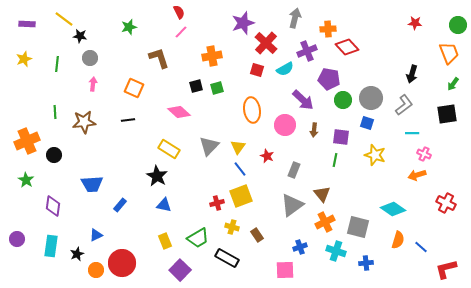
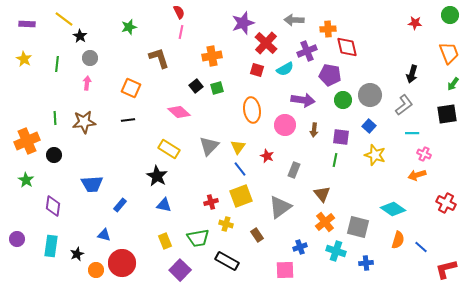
gray arrow at (295, 18): moved 1 px left, 2 px down; rotated 102 degrees counterclockwise
green circle at (458, 25): moved 8 px left, 10 px up
pink line at (181, 32): rotated 32 degrees counterclockwise
black star at (80, 36): rotated 24 degrees clockwise
red diamond at (347, 47): rotated 30 degrees clockwise
yellow star at (24, 59): rotated 21 degrees counterclockwise
purple pentagon at (329, 79): moved 1 px right, 4 px up
pink arrow at (93, 84): moved 6 px left, 1 px up
black square at (196, 86): rotated 24 degrees counterclockwise
orange square at (134, 88): moved 3 px left
gray circle at (371, 98): moved 1 px left, 3 px up
purple arrow at (303, 100): rotated 35 degrees counterclockwise
green line at (55, 112): moved 6 px down
blue square at (367, 123): moved 2 px right, 3 px down; rotated 24 degrees clockwise
red cross at (217, 203): moved 6 px left, 1 px up
gray triangle at (292, 205): moved 12 px left, 2 px down
orange cross at (325, 222): rotated 12 degrees counterclockwise
yellow cross at (232, 227): moved 6 px left, 3 px up
blue triangle at (96, 235): moved 8 px right; rotated 40 degrees clockwise
green trapezoid at (198, 238): rotated 20 degrees clockwise
black rectangle at (227, 258): moved 3 px down
